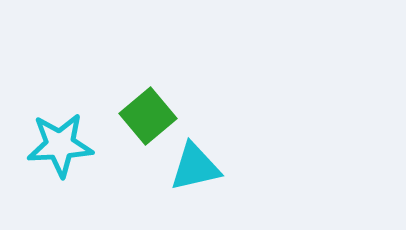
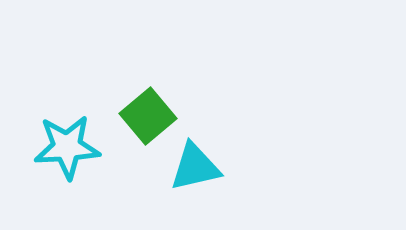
cyan star: moved 7 px right, 2 px down
